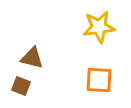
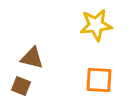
yellow star: moved 3 px left, 2 px up
